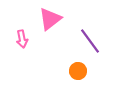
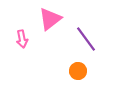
purple line: moved 4 px left, 2 px up
